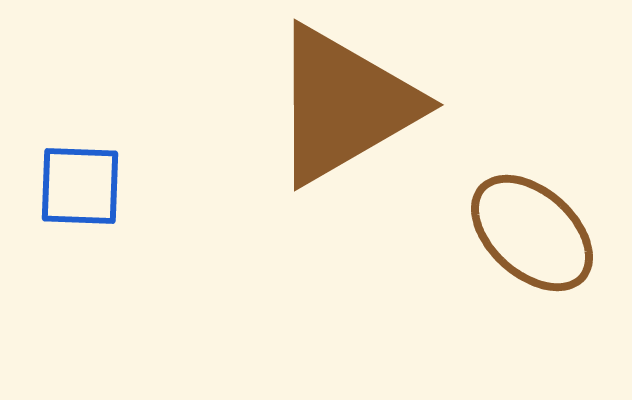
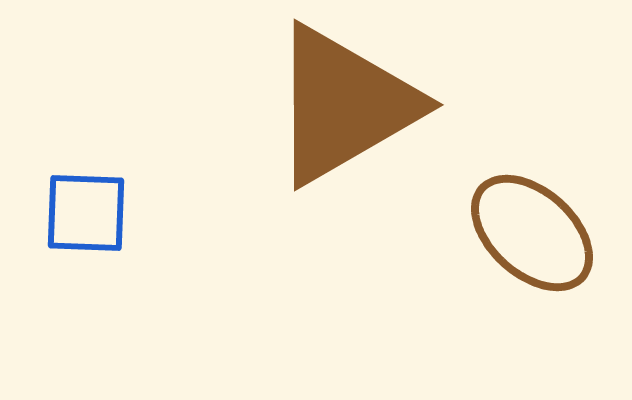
blue square: moved 6 px right, 27 px down
